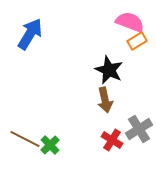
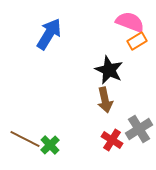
blue arrow: moved 19 px right
